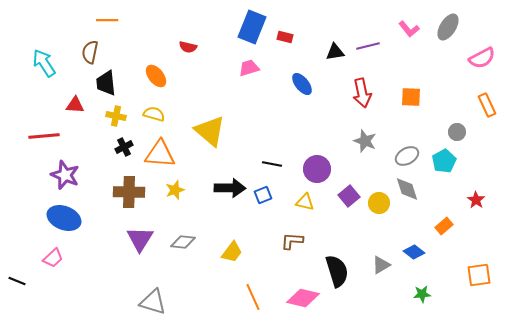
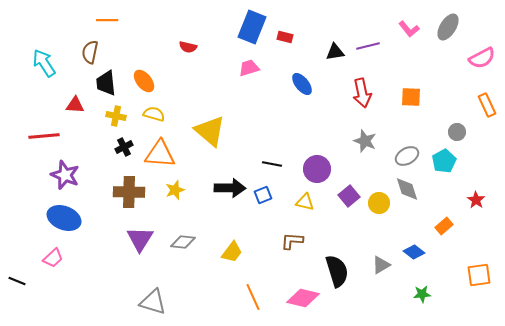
orange ellipse at (156, 76): moved 12 px left, 5 px down
